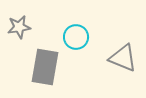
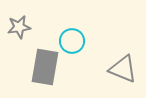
cyan circle: moved 4 px left, 4 px down
gray triangle: moved 11 px down
